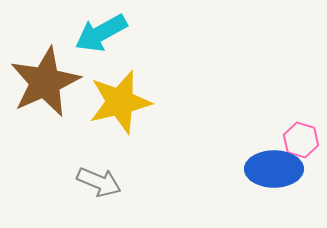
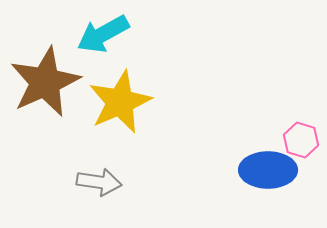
cyan arrow: moved 2 px right, 1 px down
yellow star: rotated 10 degrees counterclockwise
blue ellipse: moved 6 px left, 1 px down
gray arrow: rotated 15 degrees counterclockwise
